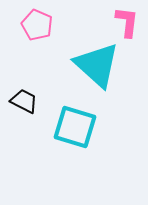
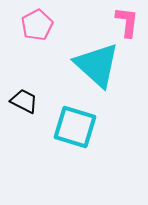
pink pentagon: rotated 20 degrees clockwise
